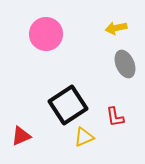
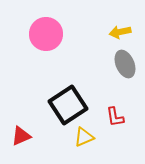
yellow arrow: moved 4 px right, 4 px down
